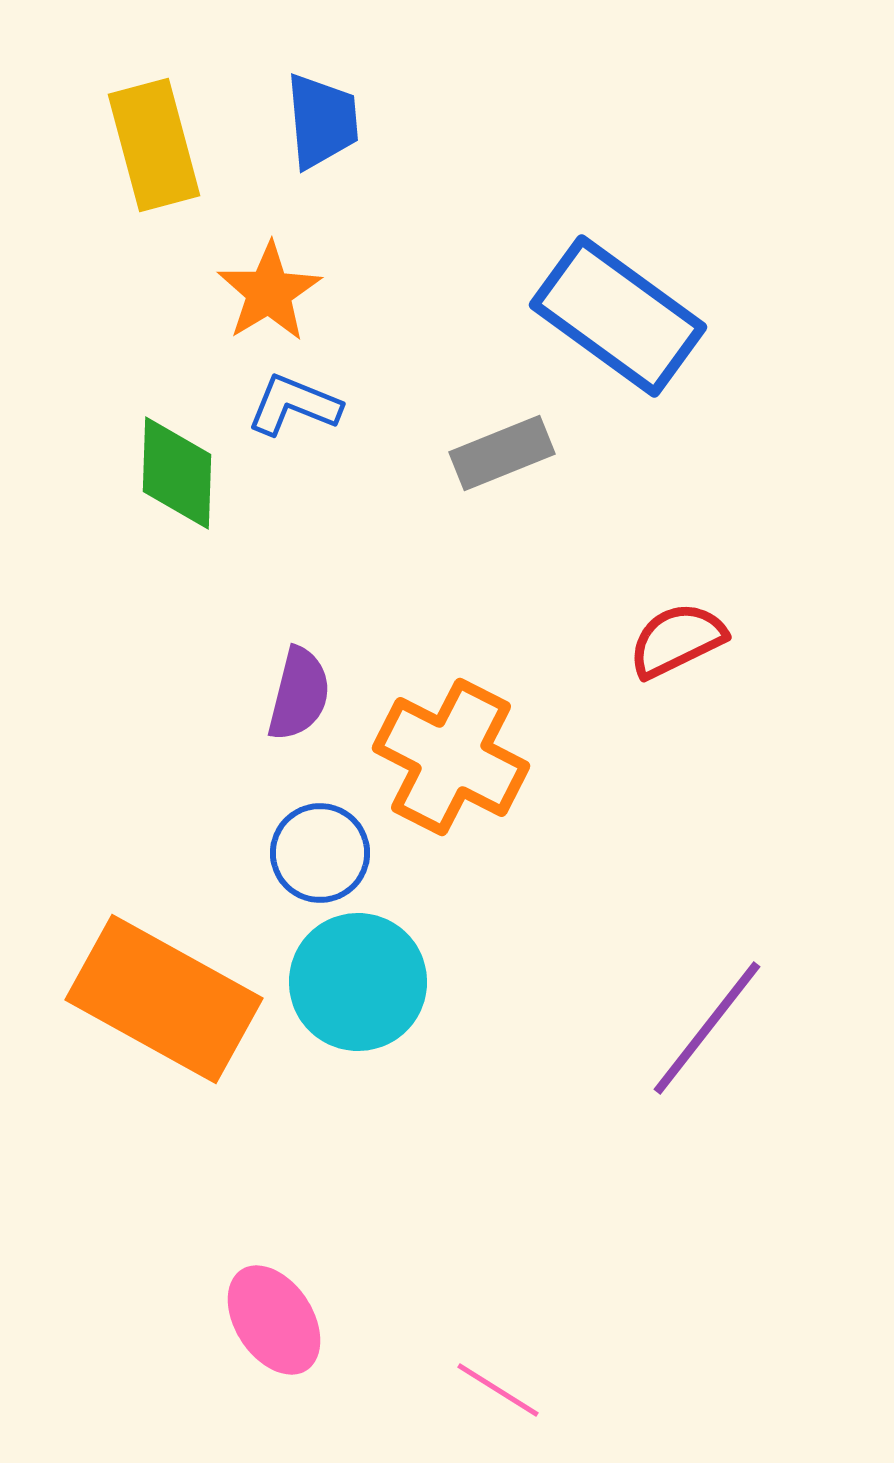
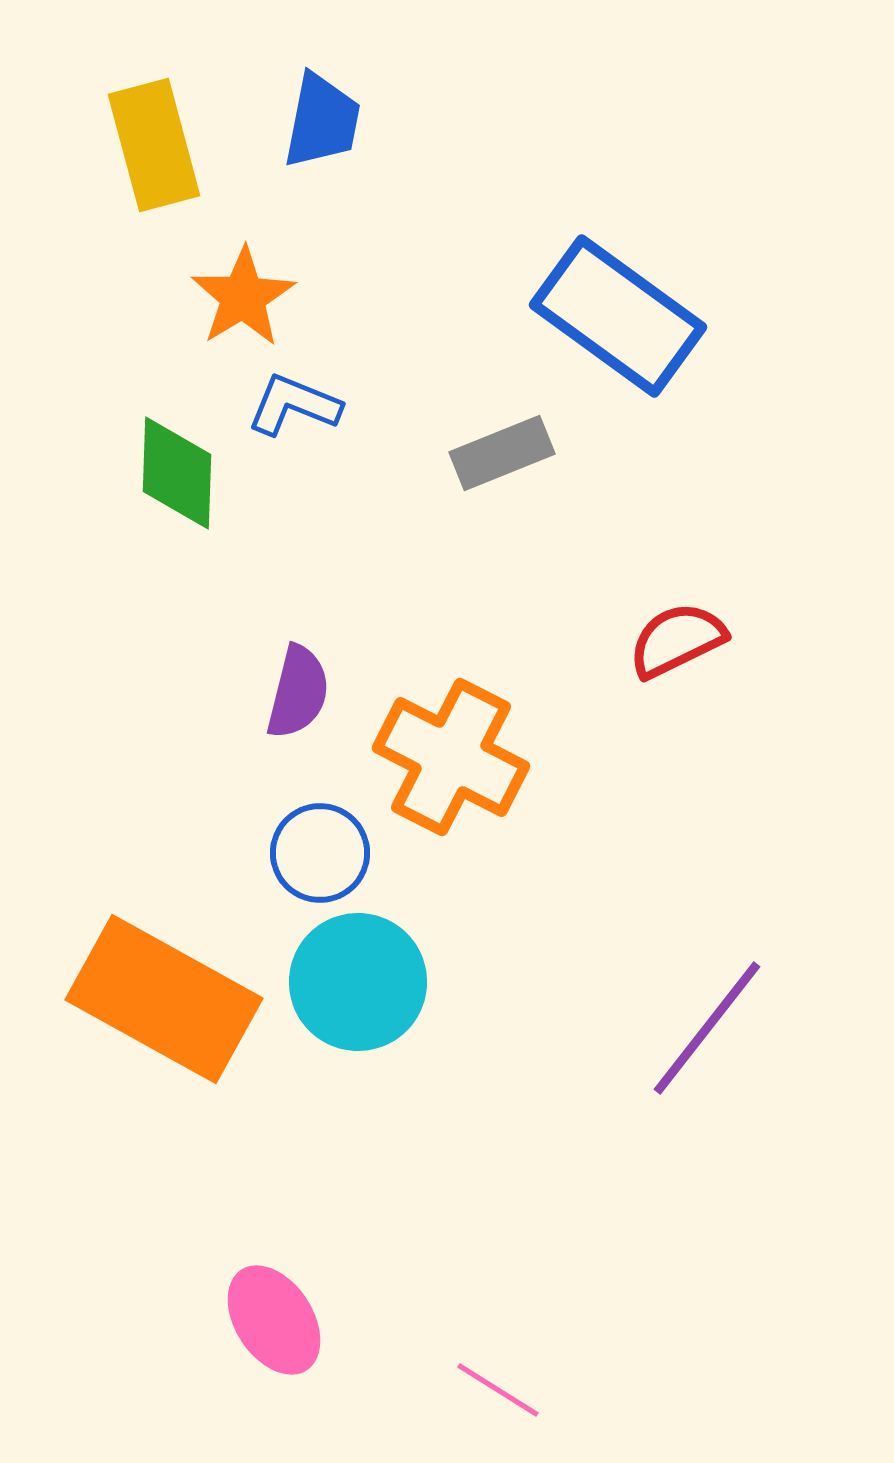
blue trapezoid: rotated 16 degrees clockwise
orange star: moved 26 px left, 5 px down
purple semicircle: moved 1 px left, 2 px up
